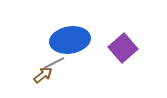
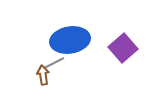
brown arrow: rotated 60 degrees counterclockwise
